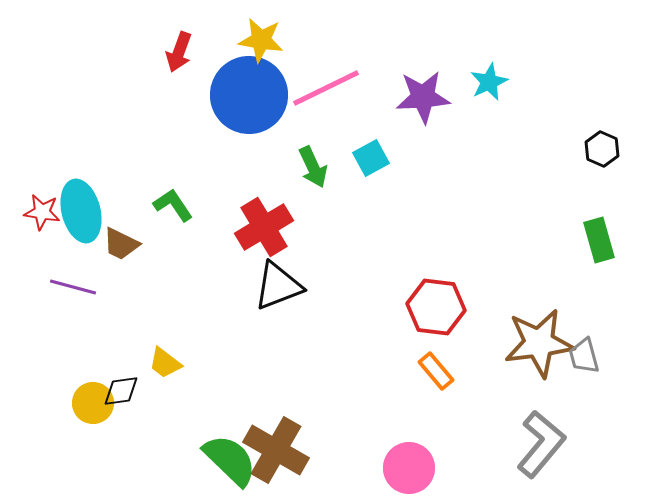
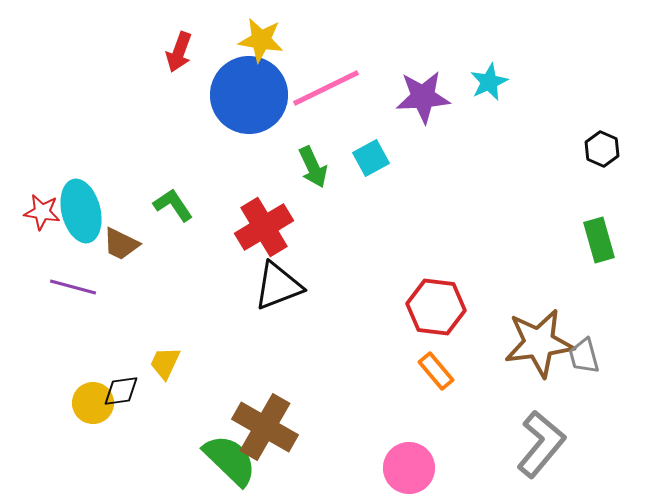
yellow trapezoid: rotated 78 degrees clockwise
brown cross: moved 11 px left, 23 px up
